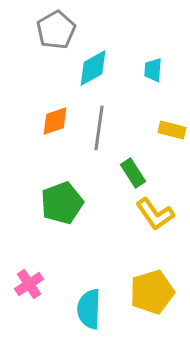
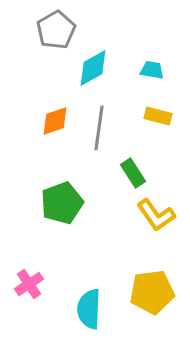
cyan trapezoid: moved 1 px left; rotated 95 degrees clockwise
yellow rectangle: moved 14 px left, 14 px up
yellow L-shape: moved 1 px right, 1 px down
yellow pentagon: rotated 9 degrees clockwise
